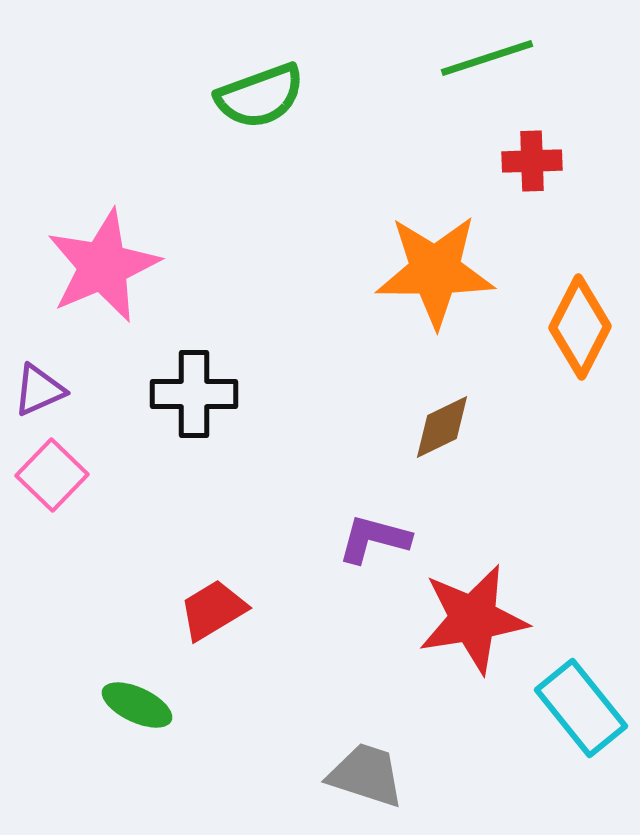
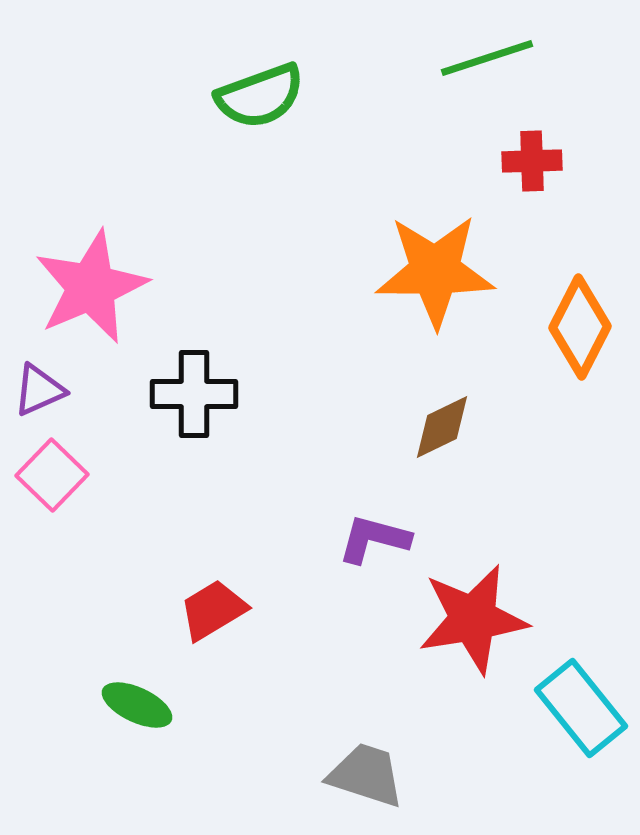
pink star: moved 12 px left, 21 px down
